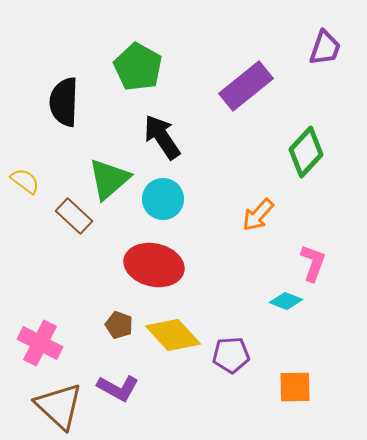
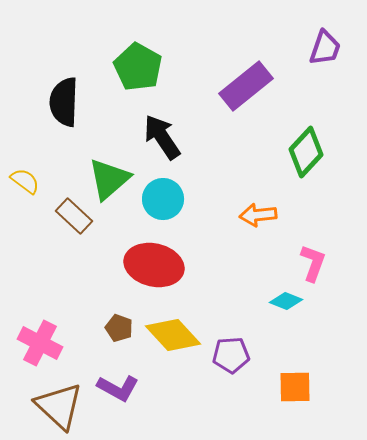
orange arrow: rotated 42 degrees clockwise
brown pentagon: moved 3 px down
